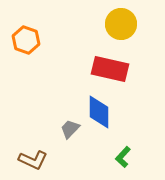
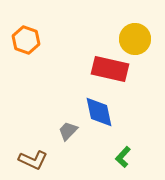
yellow circle: moved 14 px right, 15 px down
blue diamond: rotated 12 degrees counterclockwise
gray trapezoid: moved 2 px left, 2 px down
